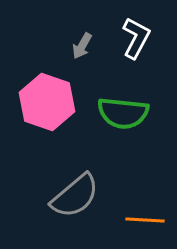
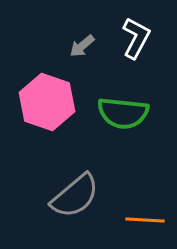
gray arrow: rotated 20 degrees clockwise
